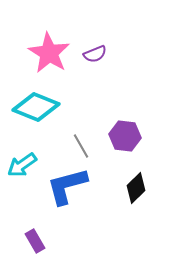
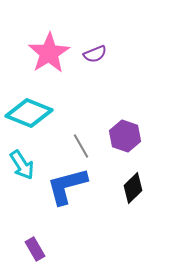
pink star: rotated 9 degrees clockwise
cyan diamond: moved 7 px left, 6 px down
purple hexagon: rotated 12 degrees clockwise
cyan arrow: rotated 88 degrees counterclockwise
black diamond: moved 3 px left
purple rectangle: moved 8 px down
